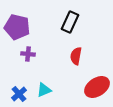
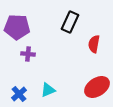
purple pentagon: rotated 10 degrees counterclockwise
red semicircle: moved 18 px right, 12 px up
cyan triangle: moved 4 px right
